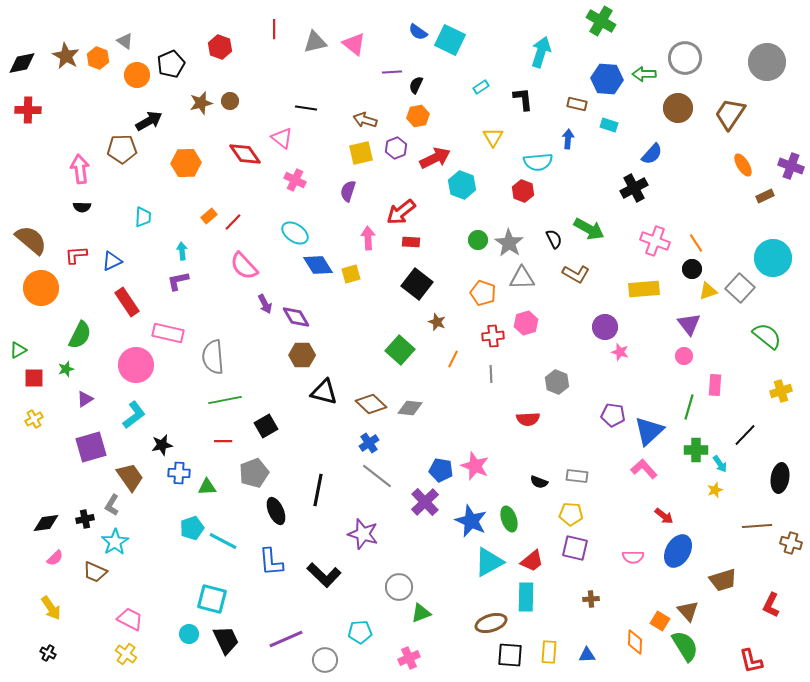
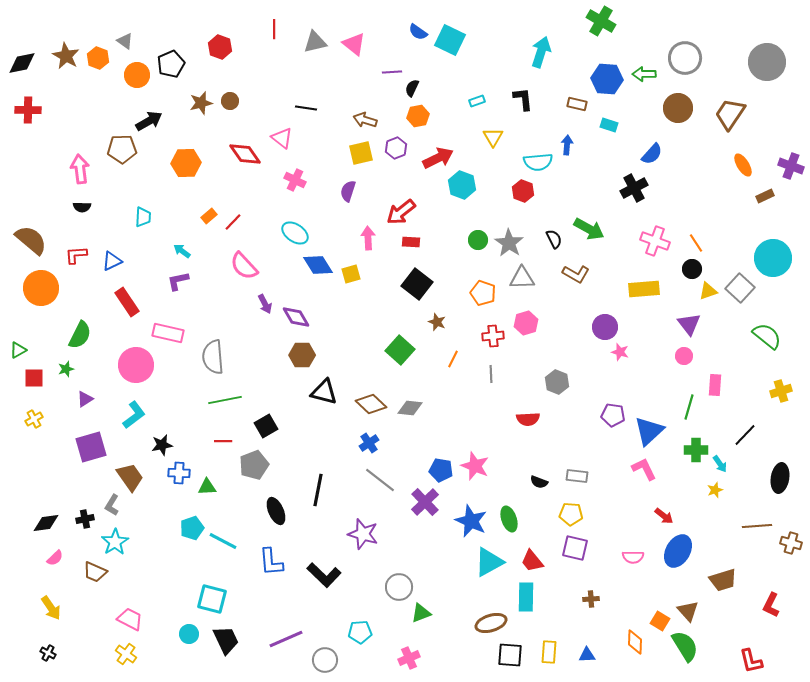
black semicircle at (416, 85): moved 4 px left, 3 px down
cyan rectangle at (481, 87): moved 4 px left, 14 px down; rotated 14 degrees clockwise
blue arrow at (568, 139): moved 1 px left, 6 px down
red arrow at (435, 158): moved 3 px right
cyan arrow at (182, 251): rotated 48 degrees counterclockwise
pink L-shape at (644, 469): rotated 16 degrees clockwise
gray pentagon at (254, 473): moved 8 px up
gray line at (377, 476): moved 3 px right, 4 px down
red trapezoid at (532, 561): rotated 90 degrees clockwise
